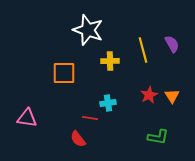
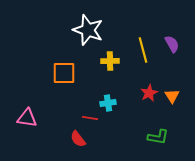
red star: moved 2 px up
